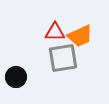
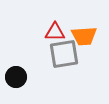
orange trapezoid: moved 4 px right; rotated 20 degrees clockwise
gray square: moved 1 px right, 4 px up
